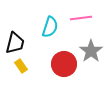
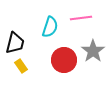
gray star: moved 2 px right
red circle: moved 4 px up
